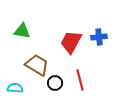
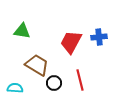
black circle: moved 1 px left
